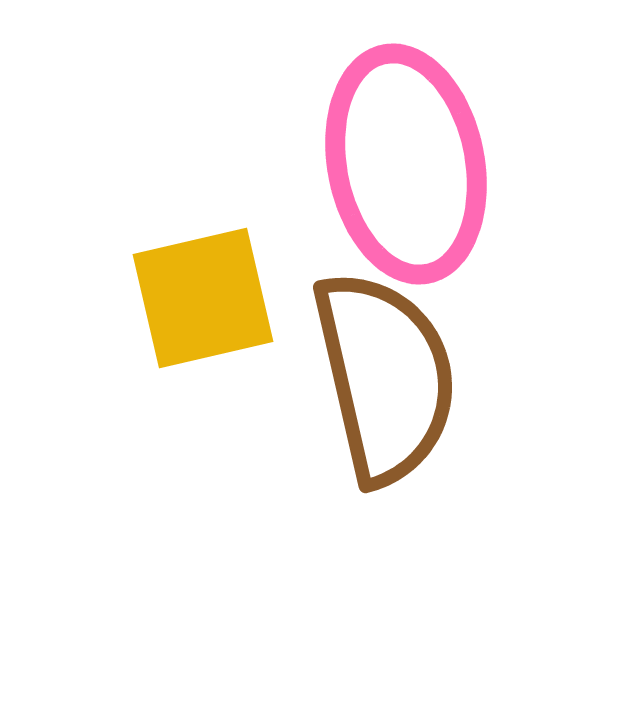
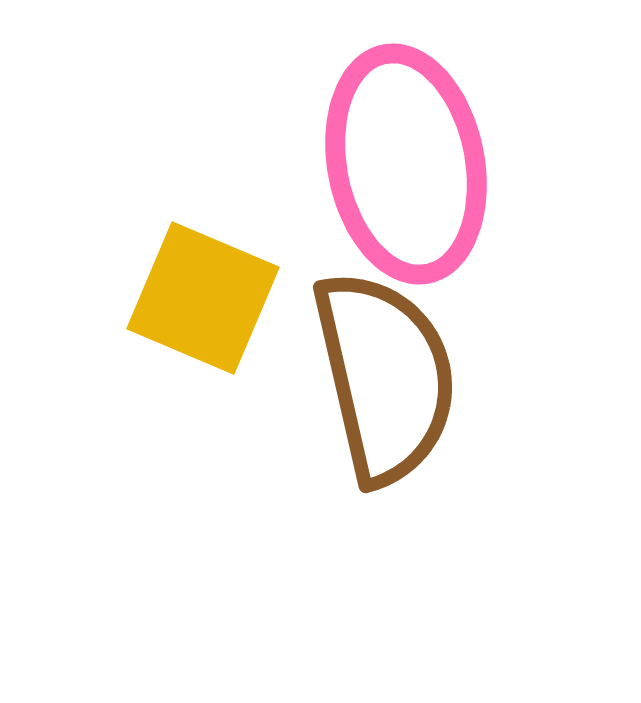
yellow square: rotated 36 degrees clockwise
